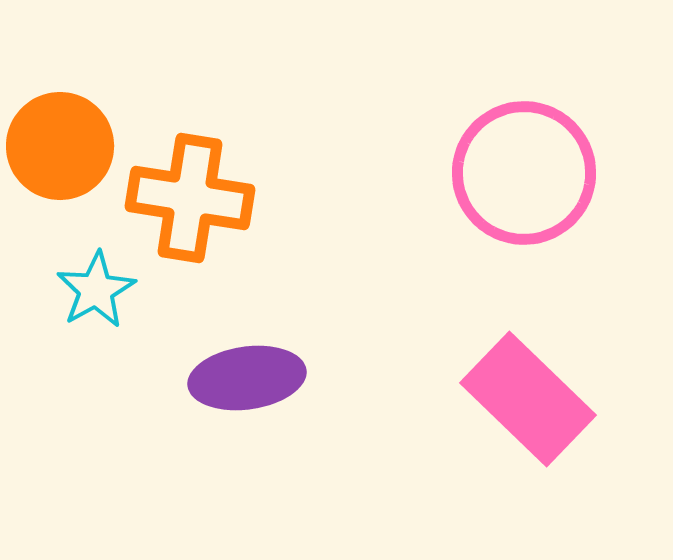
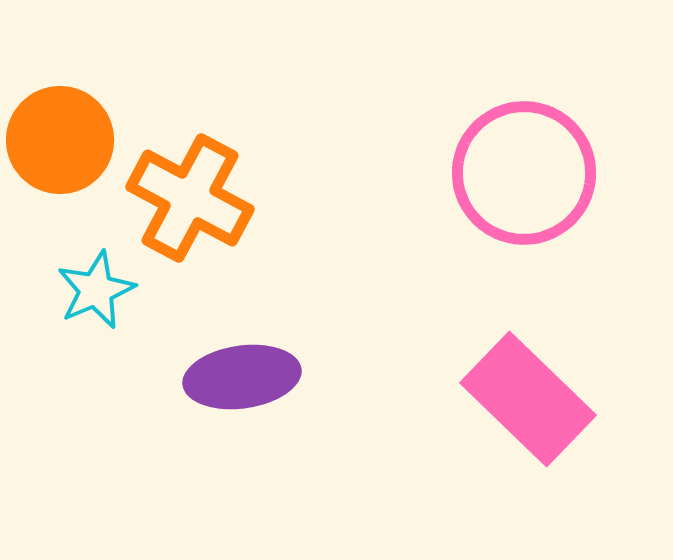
orange circle: moved 6 px up
orange cross: rotated 19 degrees clockwise
cyan star: rotated 6 degrees clockwise
purple ellipse: moved 5 px left, 1 px up
